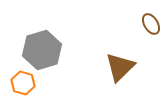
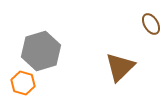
gray hexagon: moved 1 px left, 1 px down
